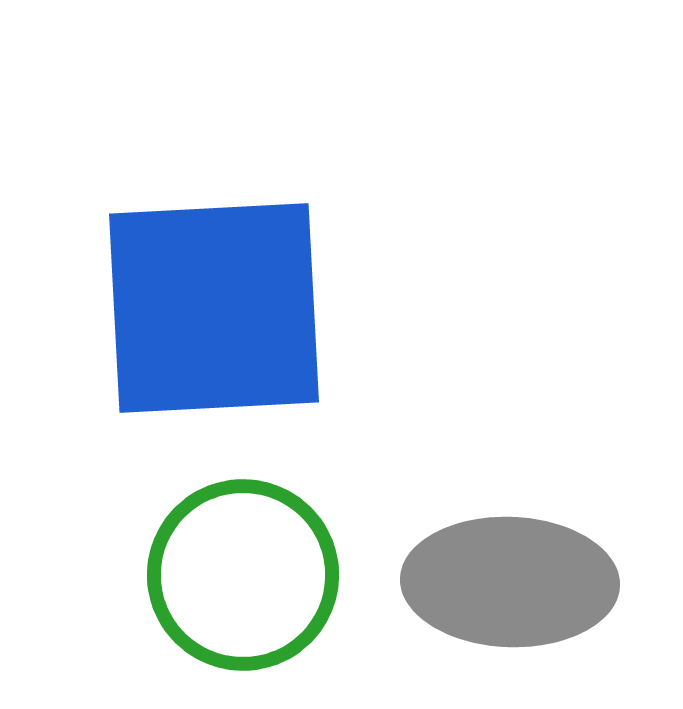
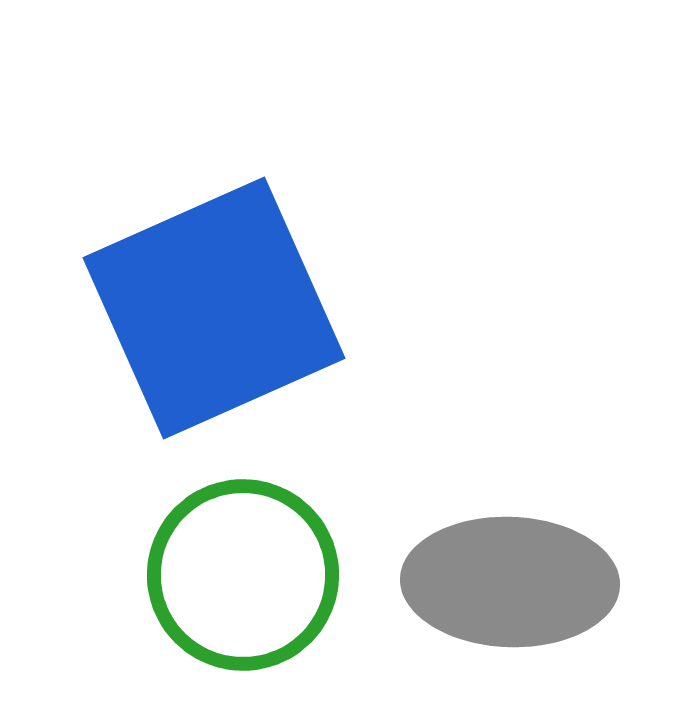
blue square: rotated 21 degrees counterclockwise
